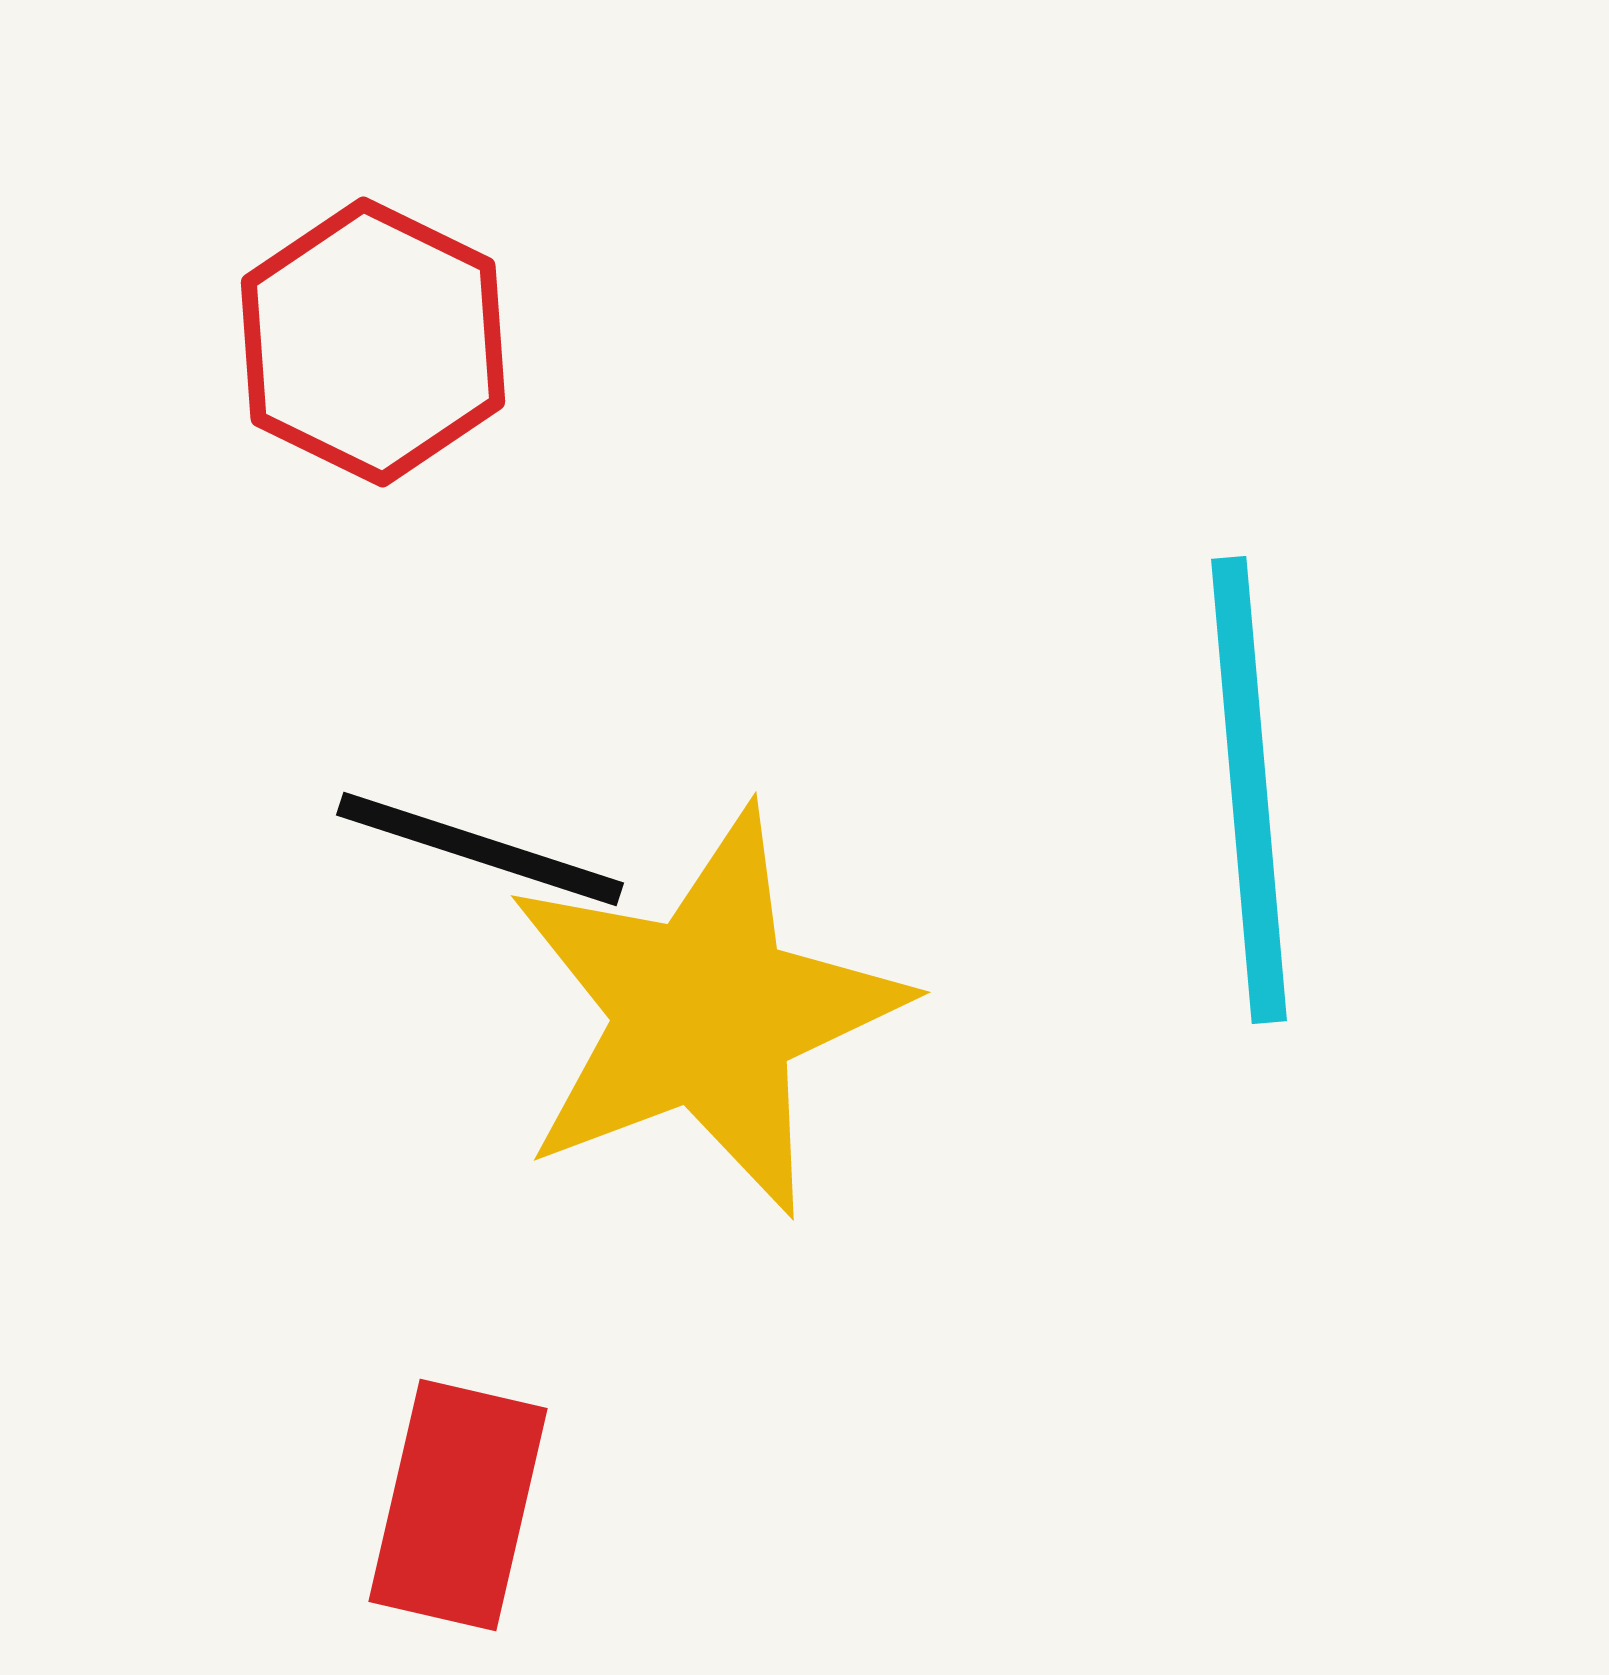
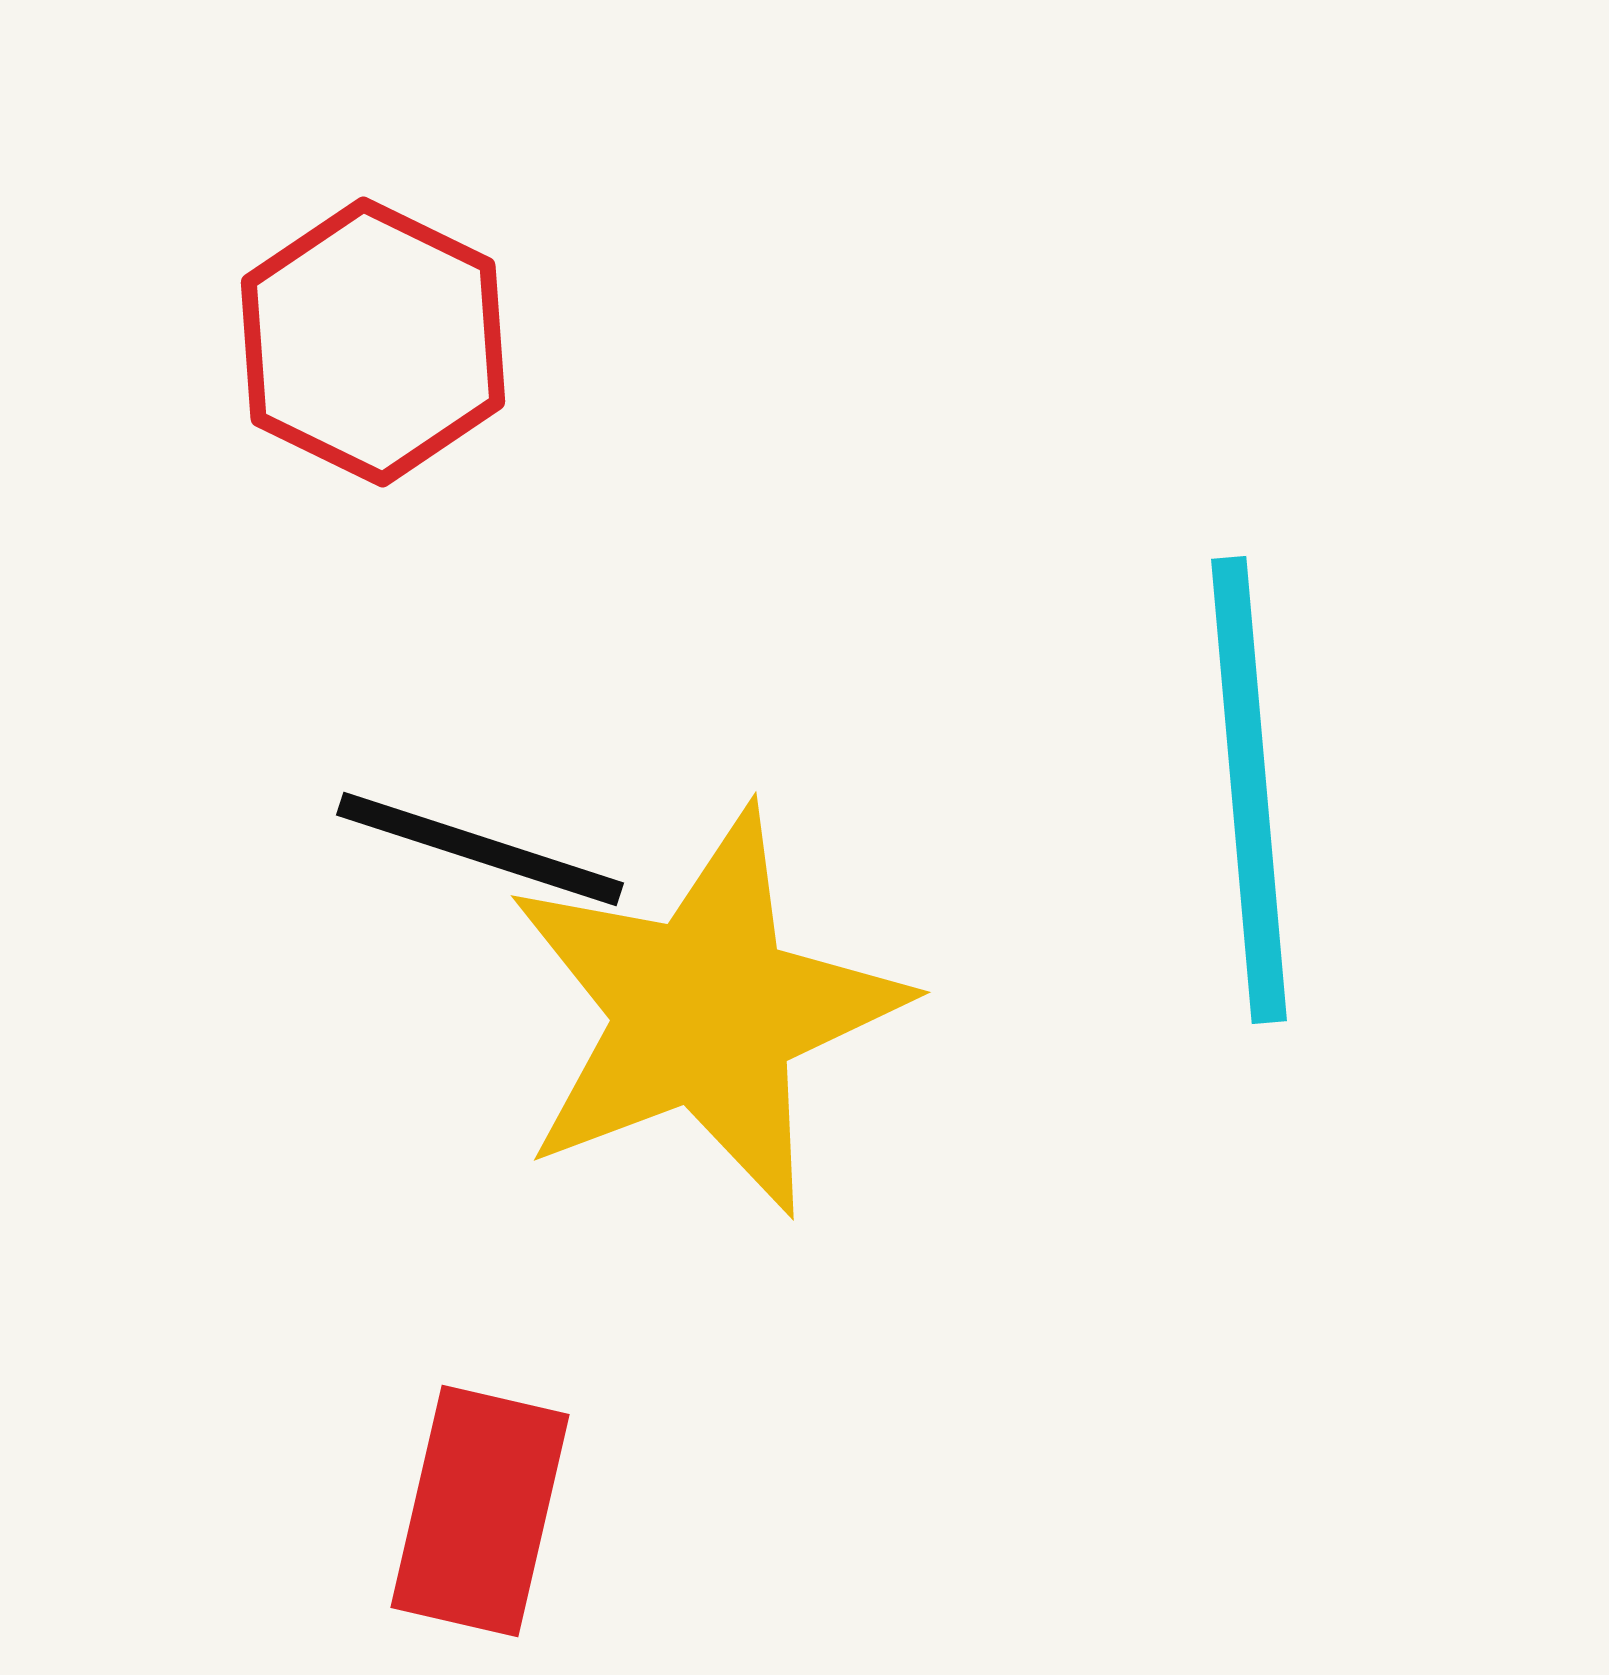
red rectangle: moved 22 px right, 6 px down
